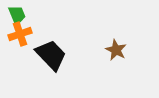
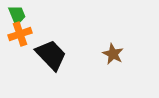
brown star: moved 3 px left, 4 px down
